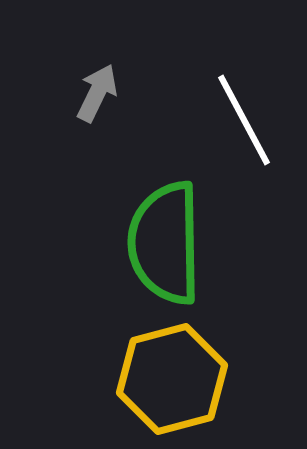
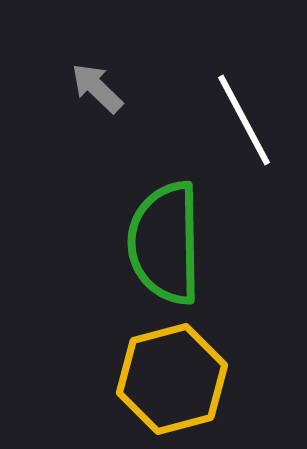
gray arrow: moved 5 px up; rotated 72 degrees counterclockwise
